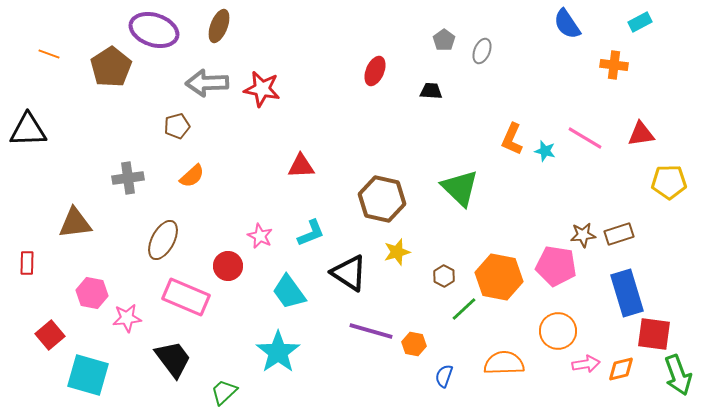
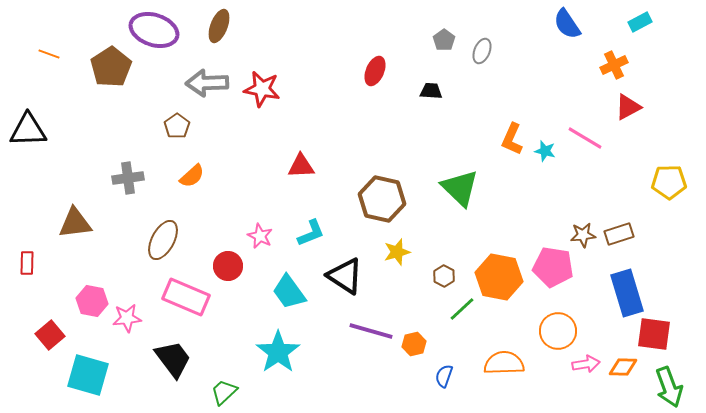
orange cross at (614, 65): rotated 32 degrees counterclockwise
brown pentagon at (177, 126): rotated 20 degrees counterclockwise
red triangle at (641, 134): moved 13 px left, 27 px up; rotated 20 degrees counterclockwise
pink pentagon at (556, 266): moved 3 px left, 1 px down
black triangle at (349, 273): moved 4 px left, 3 px down
pink hexagon at (92, 293): moved 8 px down
green line at (464, 309): moved 2 px left
orange hexagon at (414, 344): rotated 25 degrees counterclockwise
orange diamond at (621, 369): moved 2 px right, 2 px up; rotated 16 degrees clockwise
green arrow at (678, 375): moved 9 px left, 12 px down
